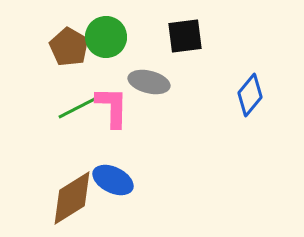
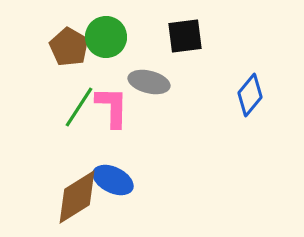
green line: rotated 30 degrees counterclockwise
brown diamond: moved 5 px right, 1 px up
